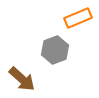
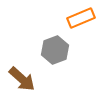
orange rectangle: moved 3 px right
